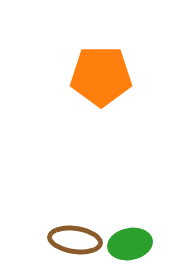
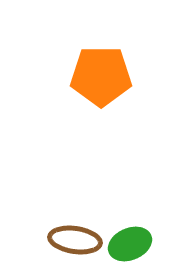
green ellipse: rotated 12 degrees counterclockwise
